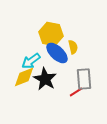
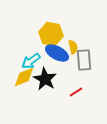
blue ellipse: rotated 15 degrees counterclockwise
gray rectangle: moved 19 px up
